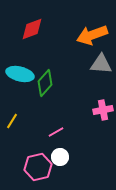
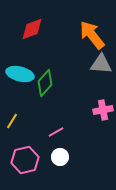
orange arrow: rotated 72 degrees clockwise
pink hexagon: moved 13 px left, 7 px up
